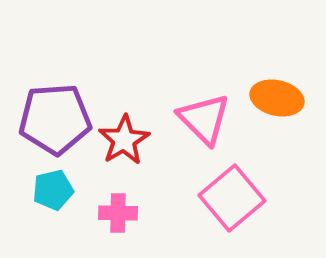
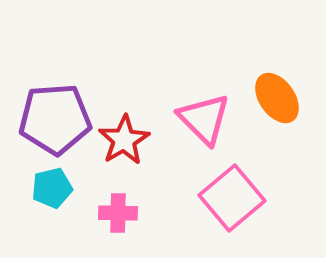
orange ellipse: rotated 42 degrees clockwise
cyan pentagon: moved 1 px left, 2 px up
